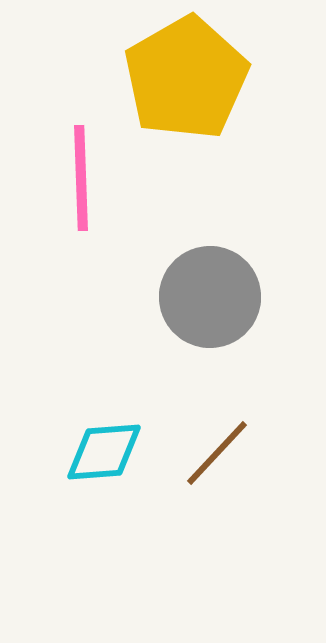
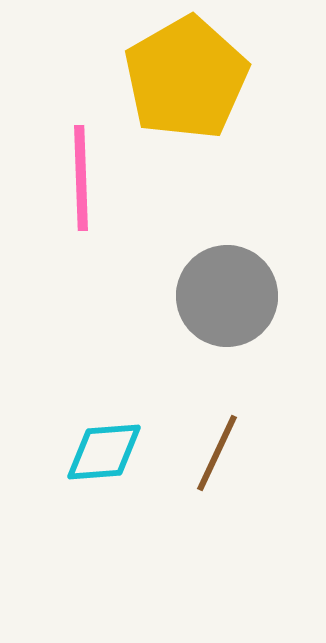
gray circle: moved 17 px right, 1 px up
brown line: rotated 18 degrees counterclockwise
